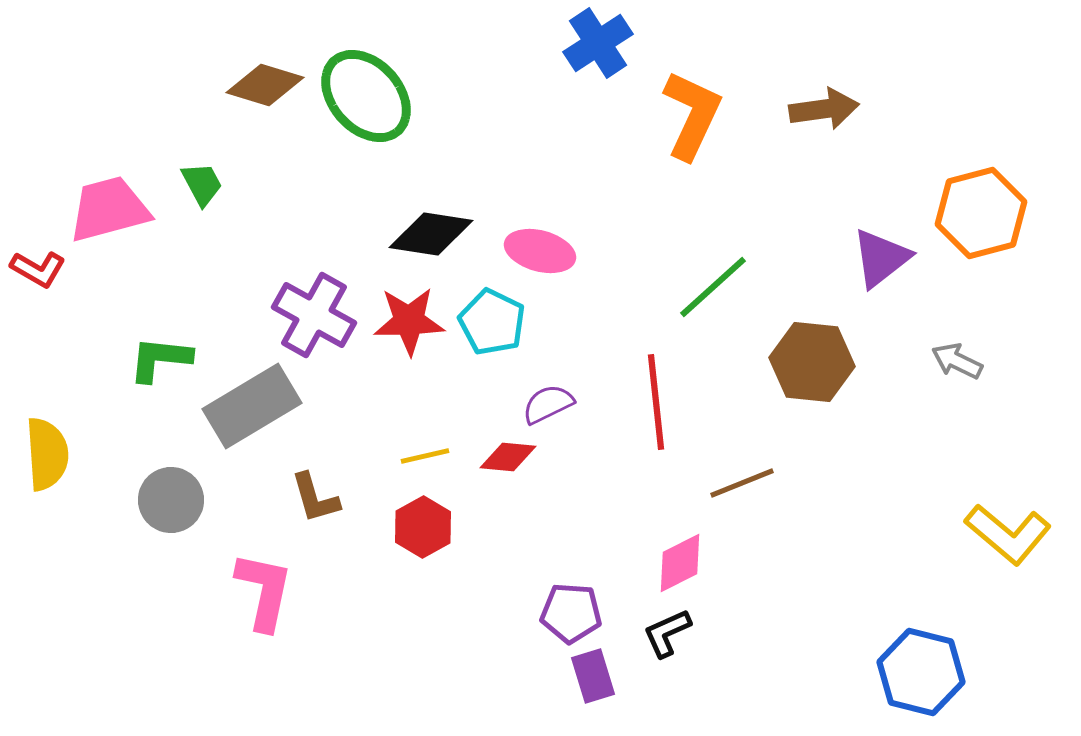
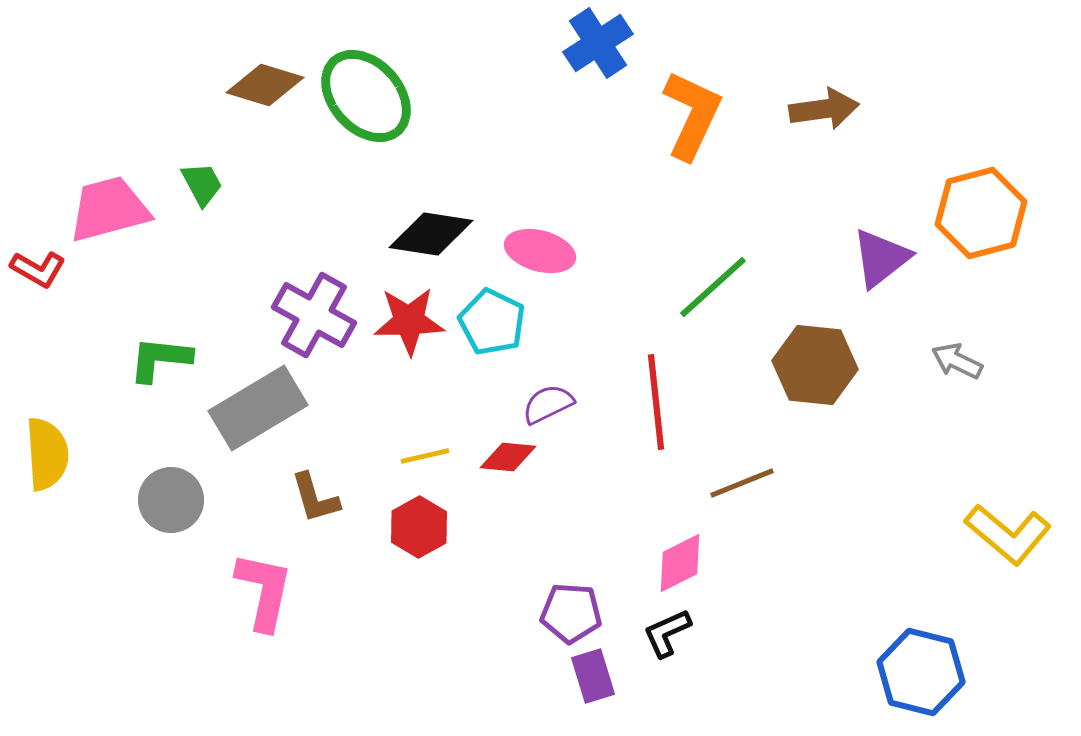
brown hexagon: moved 3 px right, 3 px down
gray rectangle: moved 6 px right, 2 px down
red hexagon: moved 4 px left
